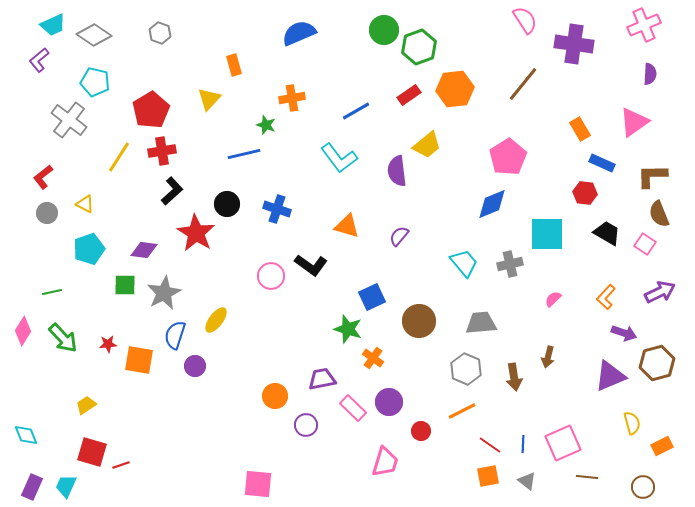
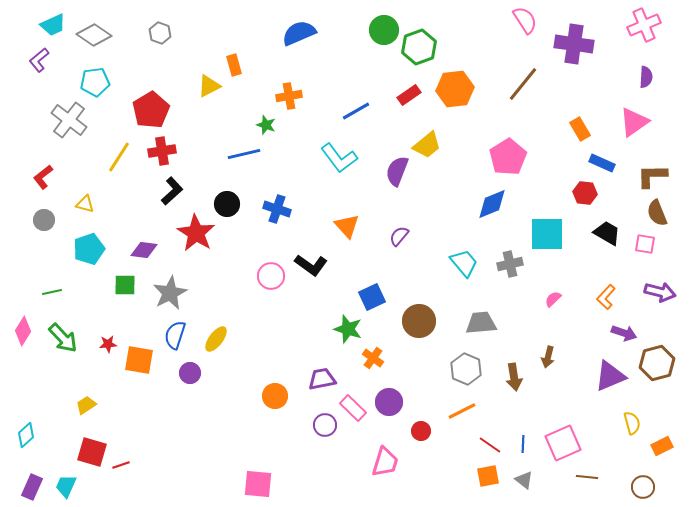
purple semicircle at (650, 74): moved 4 px left, 3 px down
cyan pentagon at (95, 82): rotated 20 degrees counterclockwise
orange cross at (292, 98): moved 3 px left, 2 px up
yellow triangle at (209, 99): moved 13 px up; rotated 20 degrees clockwise
purple semicircle at (397, 171): rotated 28 degrees clockwise
yellow triangle at (85, 204): rotated 12 degrees counterclockwise
gray circle at (47, 213): moved 3 px left, 7 px down
brown semicircle at (659, 214): moved 2 px left, 1 px up
orange triangle at (347, 226): rotated 32 degrees clockwise
pink square at (645, 244): rotated 25 degrees counterclockwise
purple arrow at (660, 292): rotated 40 degrees clockwise
gray star at (164, 293): moved 6 px right
yellow ellipse at (216, 320): moved 19 px down
purple circle at (195, 366): moved 5 px left, 7 px down
purple circle at (306, 425): moved 19 px right
cyan diamond at (26, 435): rotated 70 degrees clockwise
gray triangle at (527, 481): moved 3 px left, 1 px up
